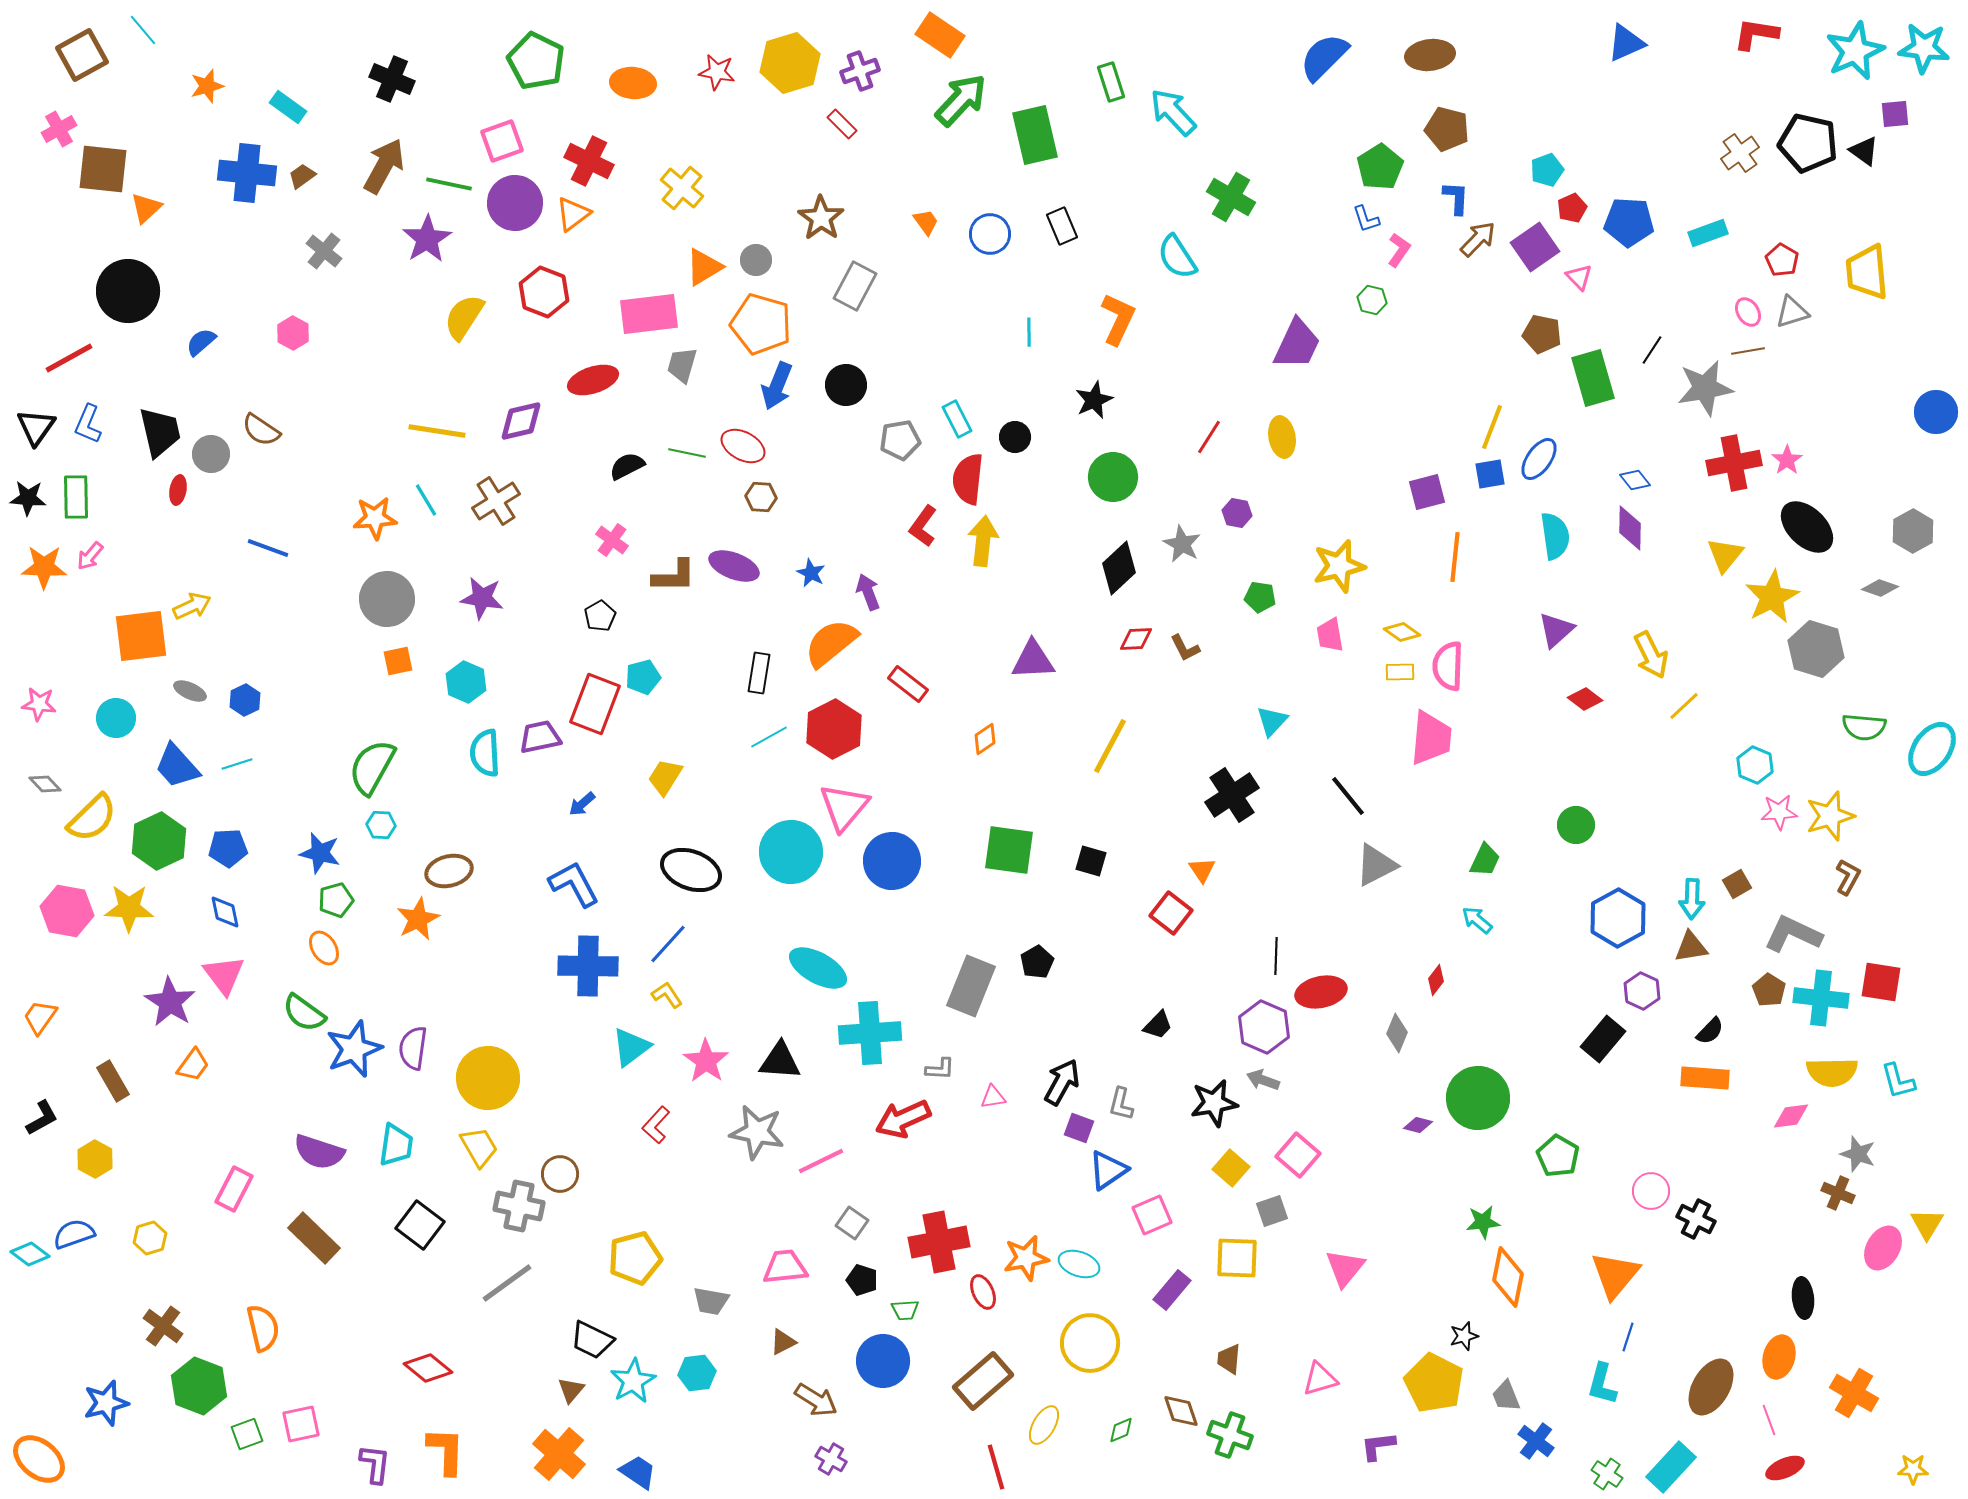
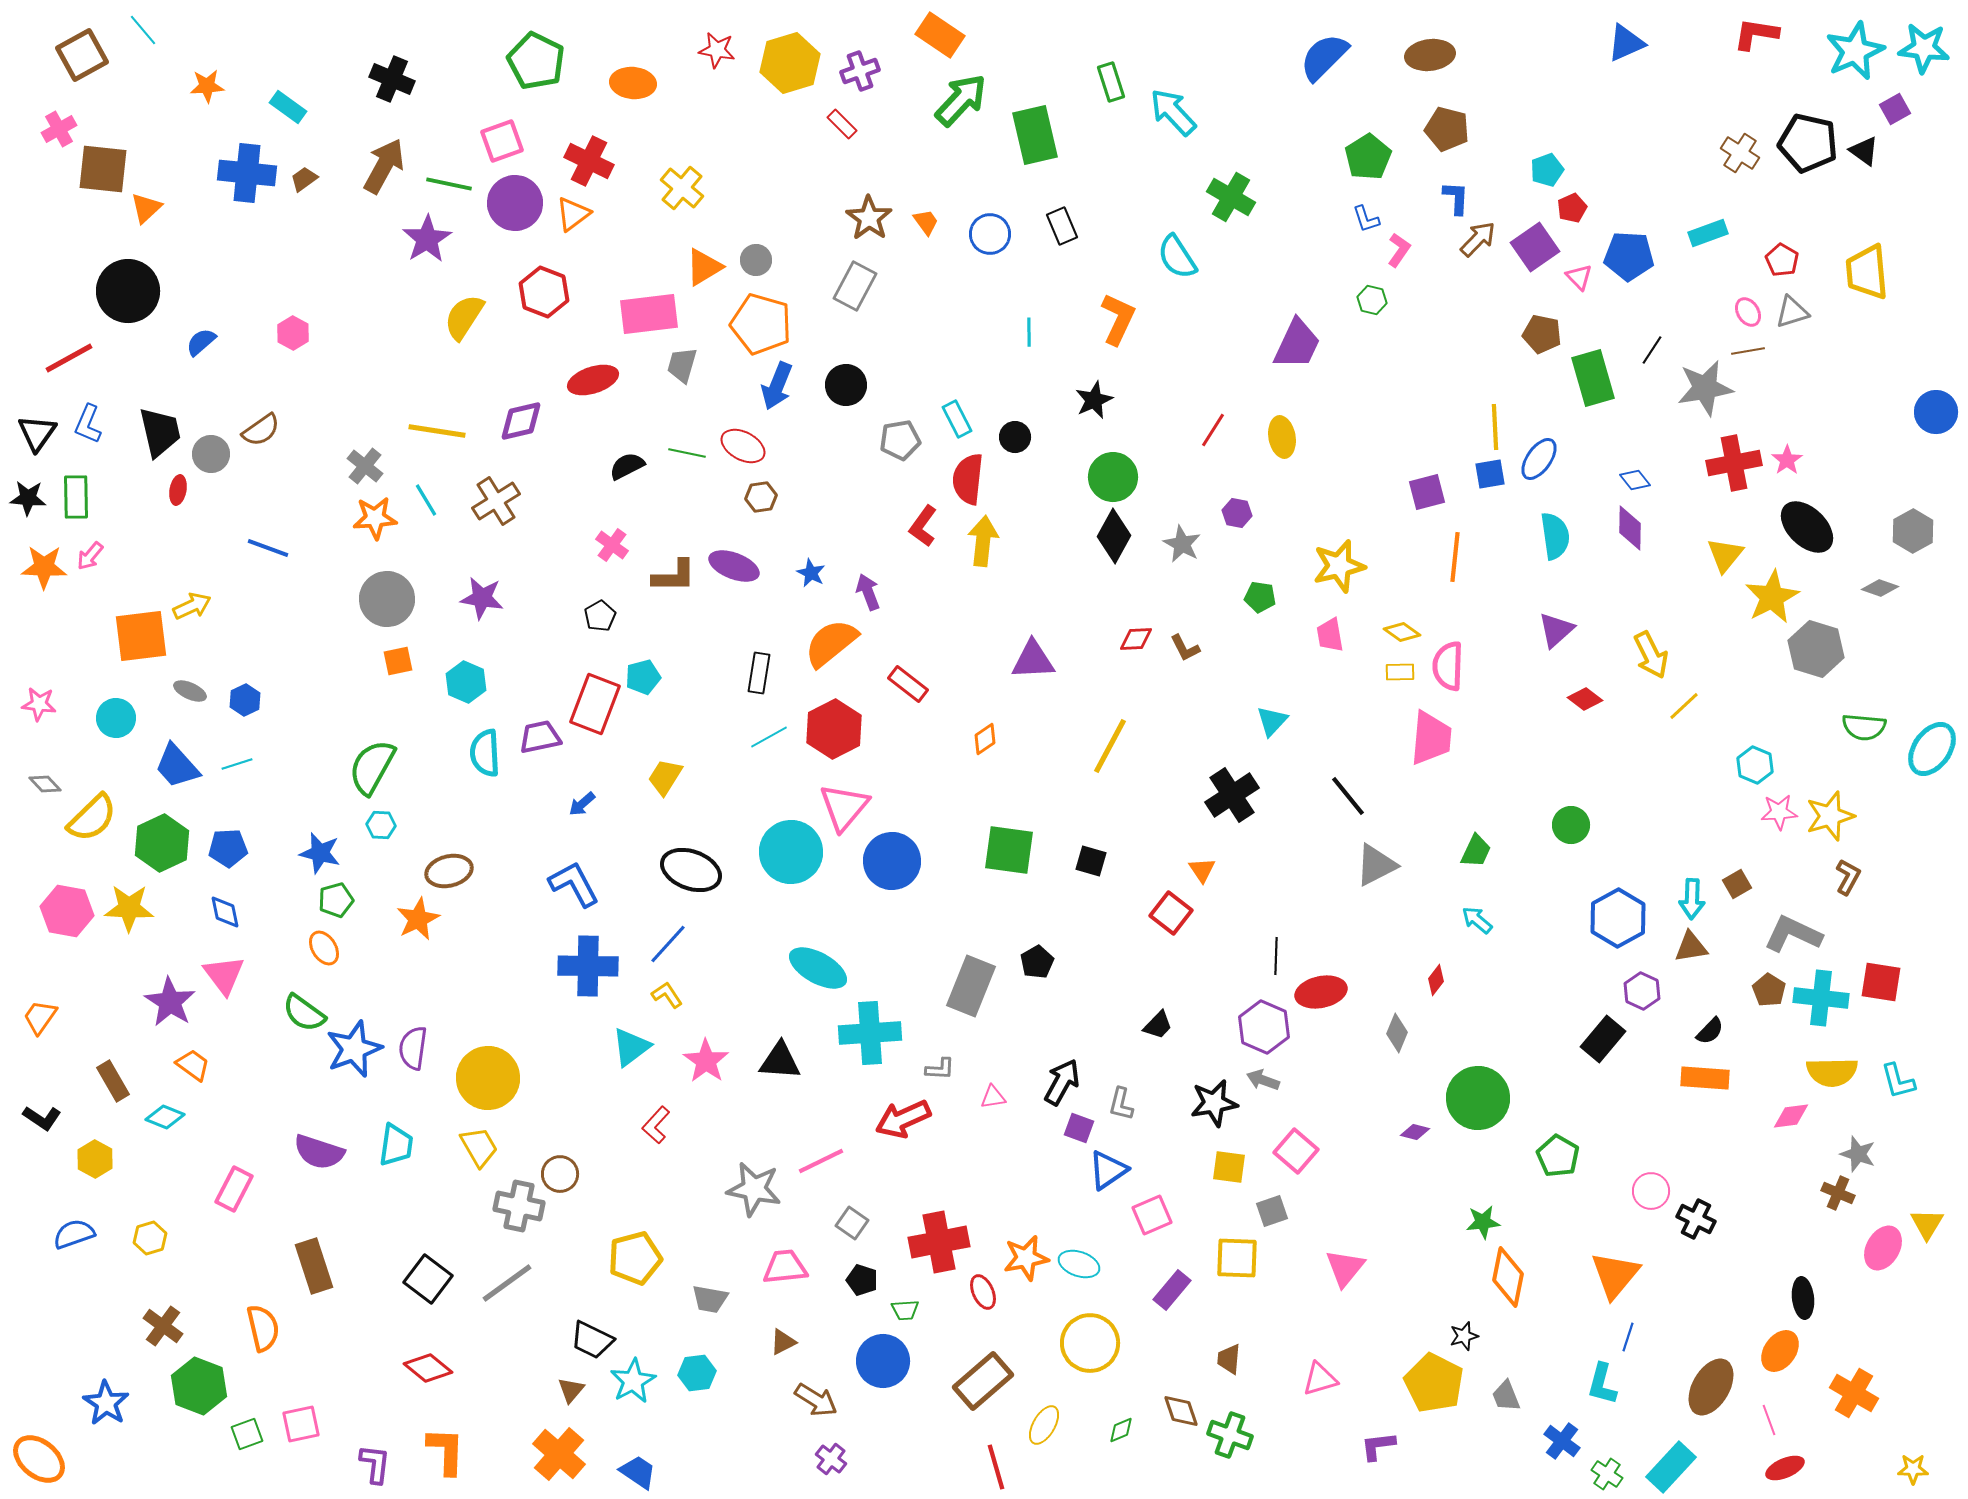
red star at (717, 72): moved 22 px up
orange star at (207, 86): rotated 12 degrees clockwise
purple square at (1895, 114): moved 5 px up; rotated 24 degrees counterclockwise
brown cross at (1740, 153): rotated 21 degrees counterclockwise
green pentagon at (1380, 167): moved 12 px left, 10 px up
brown trapezoid at (302, 176): moved 2 px right, 3 px down
brown star at (821, 218): moved 48 px right
blue pentagon at (1629, 222): moved 34 px down
gray cross at (324, 251): moved 41 px right, 215 px down
black triangle at (36, 427): moved 1 px right, 6 px down
yellow line at (1492, 427): moved 3 px right; rotated 24 degrees counterclockwise
brown semicircle at (261, 430): rotated 69 degrees counterclockwise
red line at (1209, 437): moved 4 px right, 7 px up
brown hexagon at (761, 497): rotated 12 degrees counterclockwise
pink cross at (612, 540): moved 5 px down
black diamond at (1119, 568): moved 5 px left, 32 px up; rotated 18 degrees counterclockwise
green circle at (1576, 825): moved 5 px left
green hexagon at (159, 841): moved 3 px right, 2 px down
green trapezoid at (1485, 860): moved 9 px left, 9 px up
orange trapezoid at (193, 1065): rotated 90 degrees counterclockwise
black L-shape at (42, 1118): rotated 63 degrees clockwise
purple diamond at (1418, 1125): moved 3 px left, 7 px down
gray star at (757, 1132): moved 3 px left, 57 px down
pink square at (1298, 1155): moved 2 px left, 4 px up
yellow square at (1231, 1168): moved 2 px left, 1 px up; rotated 33 degrees counterclockwise
black square at (420, 1225): moved 8 px right, 54 px down
brown rectangle at (314, 1238): moved 28 px down; rotated 28 degrees clockwise
cyan diamond at (30, 1254): moved 135 px right, 137 px up; rotated 15 degrees counterclockwise
gray trapezoid at (711, 1301): moved 1 px left, 2 px up
orange ellipse at (1779, 1357): moved 1 px right, 6 px up; rotated 21 degrees clockwise
blue star at (106, 1403): rotated 24 degrees counterclockwise
blue cross at (1536, 1441): moved 26 px right
purple cross at (831, 1459): rotated 8 degrees clockwise
